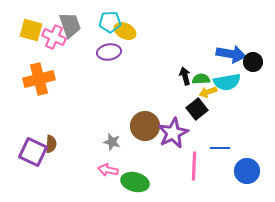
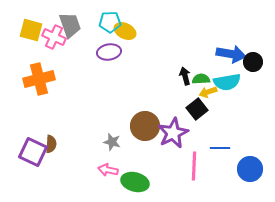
blue circle: moved 3 px right, 2 px up
